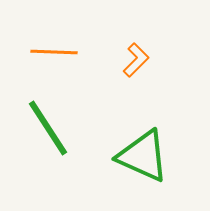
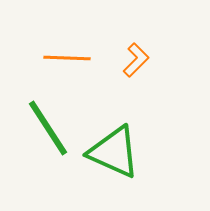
orange line: moved 13 px right, 6 px down
green triangle: moved 29 px left, 4 px up
